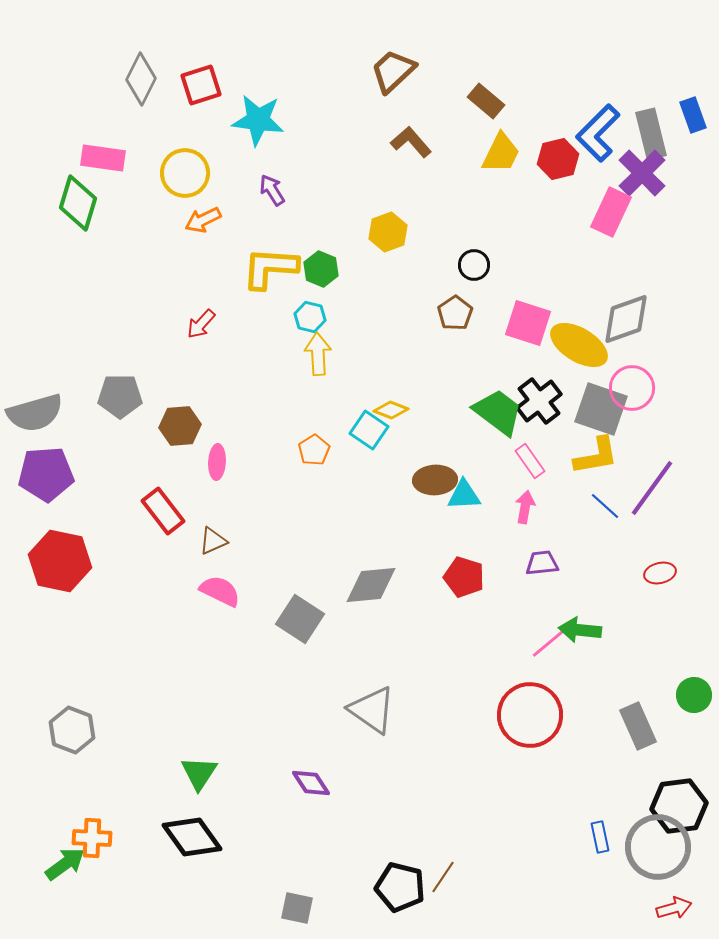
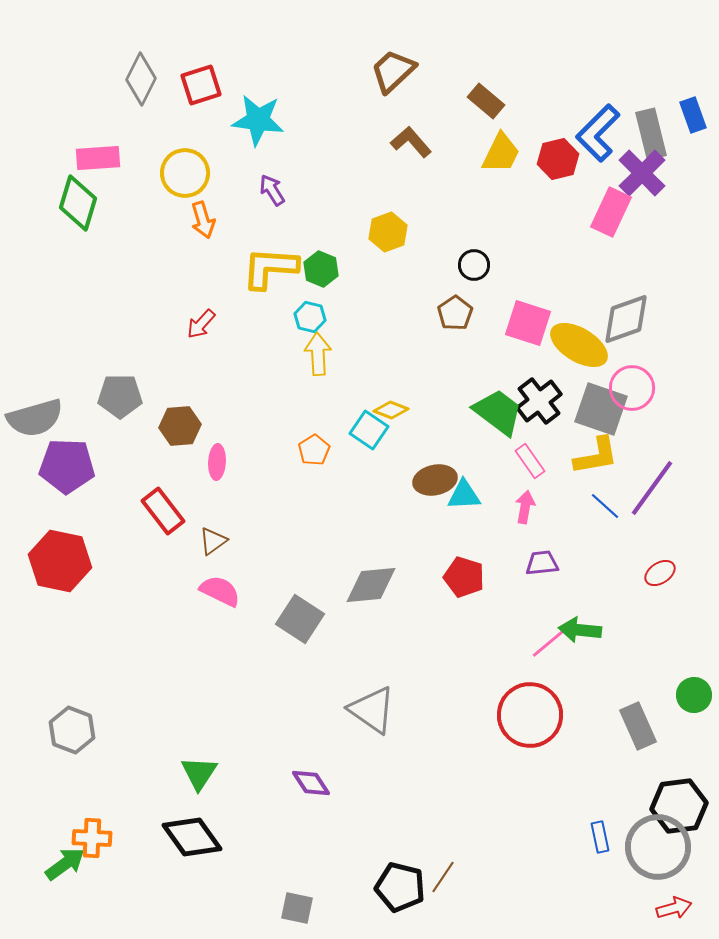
pink rectangle at (103, 158): moved 5 px left; rotated 12 degrees counterclockwise
orange arrow at (203, 220): rotated 81 degrees counterclockwise
gray semicircle at (35, 413): moved 5 px down
purple pentagon at (46, 474): moved 21 px right, 8 px up; rotated 6 degrees clockwise
brown ellipse at (435, 480): rotated 9 degrees counterclockwise
brown triangle at (213, 541): rotated 12 degrees counterclockwise
red ellipse at (660, 573): rotated 20 degrees counterclockwise
